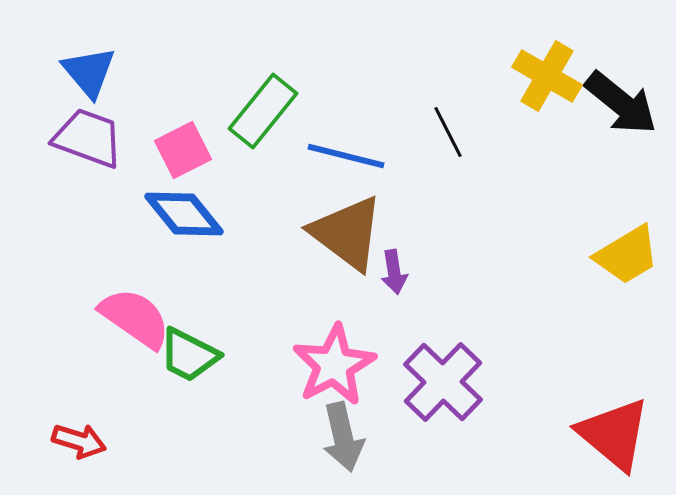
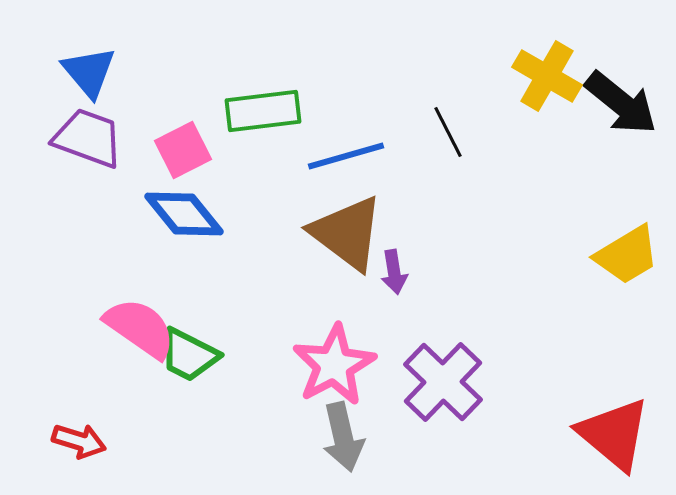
green rectangle: rotated 44 degrees clockwise
blue line: rotated 30 degrees counterclockwise
pink semicircle: moved 5 px right, 10 px down
